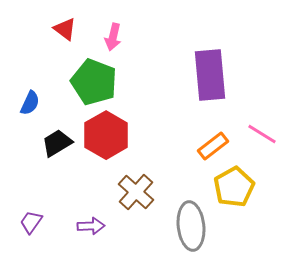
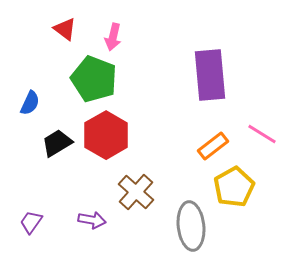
green pentagon: moved 3 px up
purple arrow: moved 1 px right, 6 px up; rotated 12 degrees clockwise
